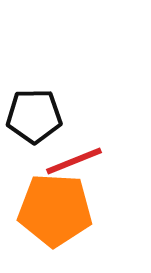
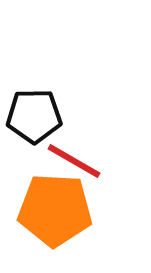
red line: rotated 52 degrees clockwise
